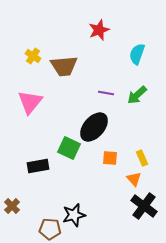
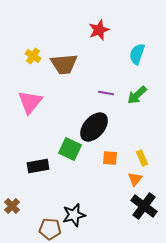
brown trapezoid: moved 2 px up
green square: moved 1 px right, 1 px down
orange triangle: moved 1 px right; rotated 21 degrees clockwise
